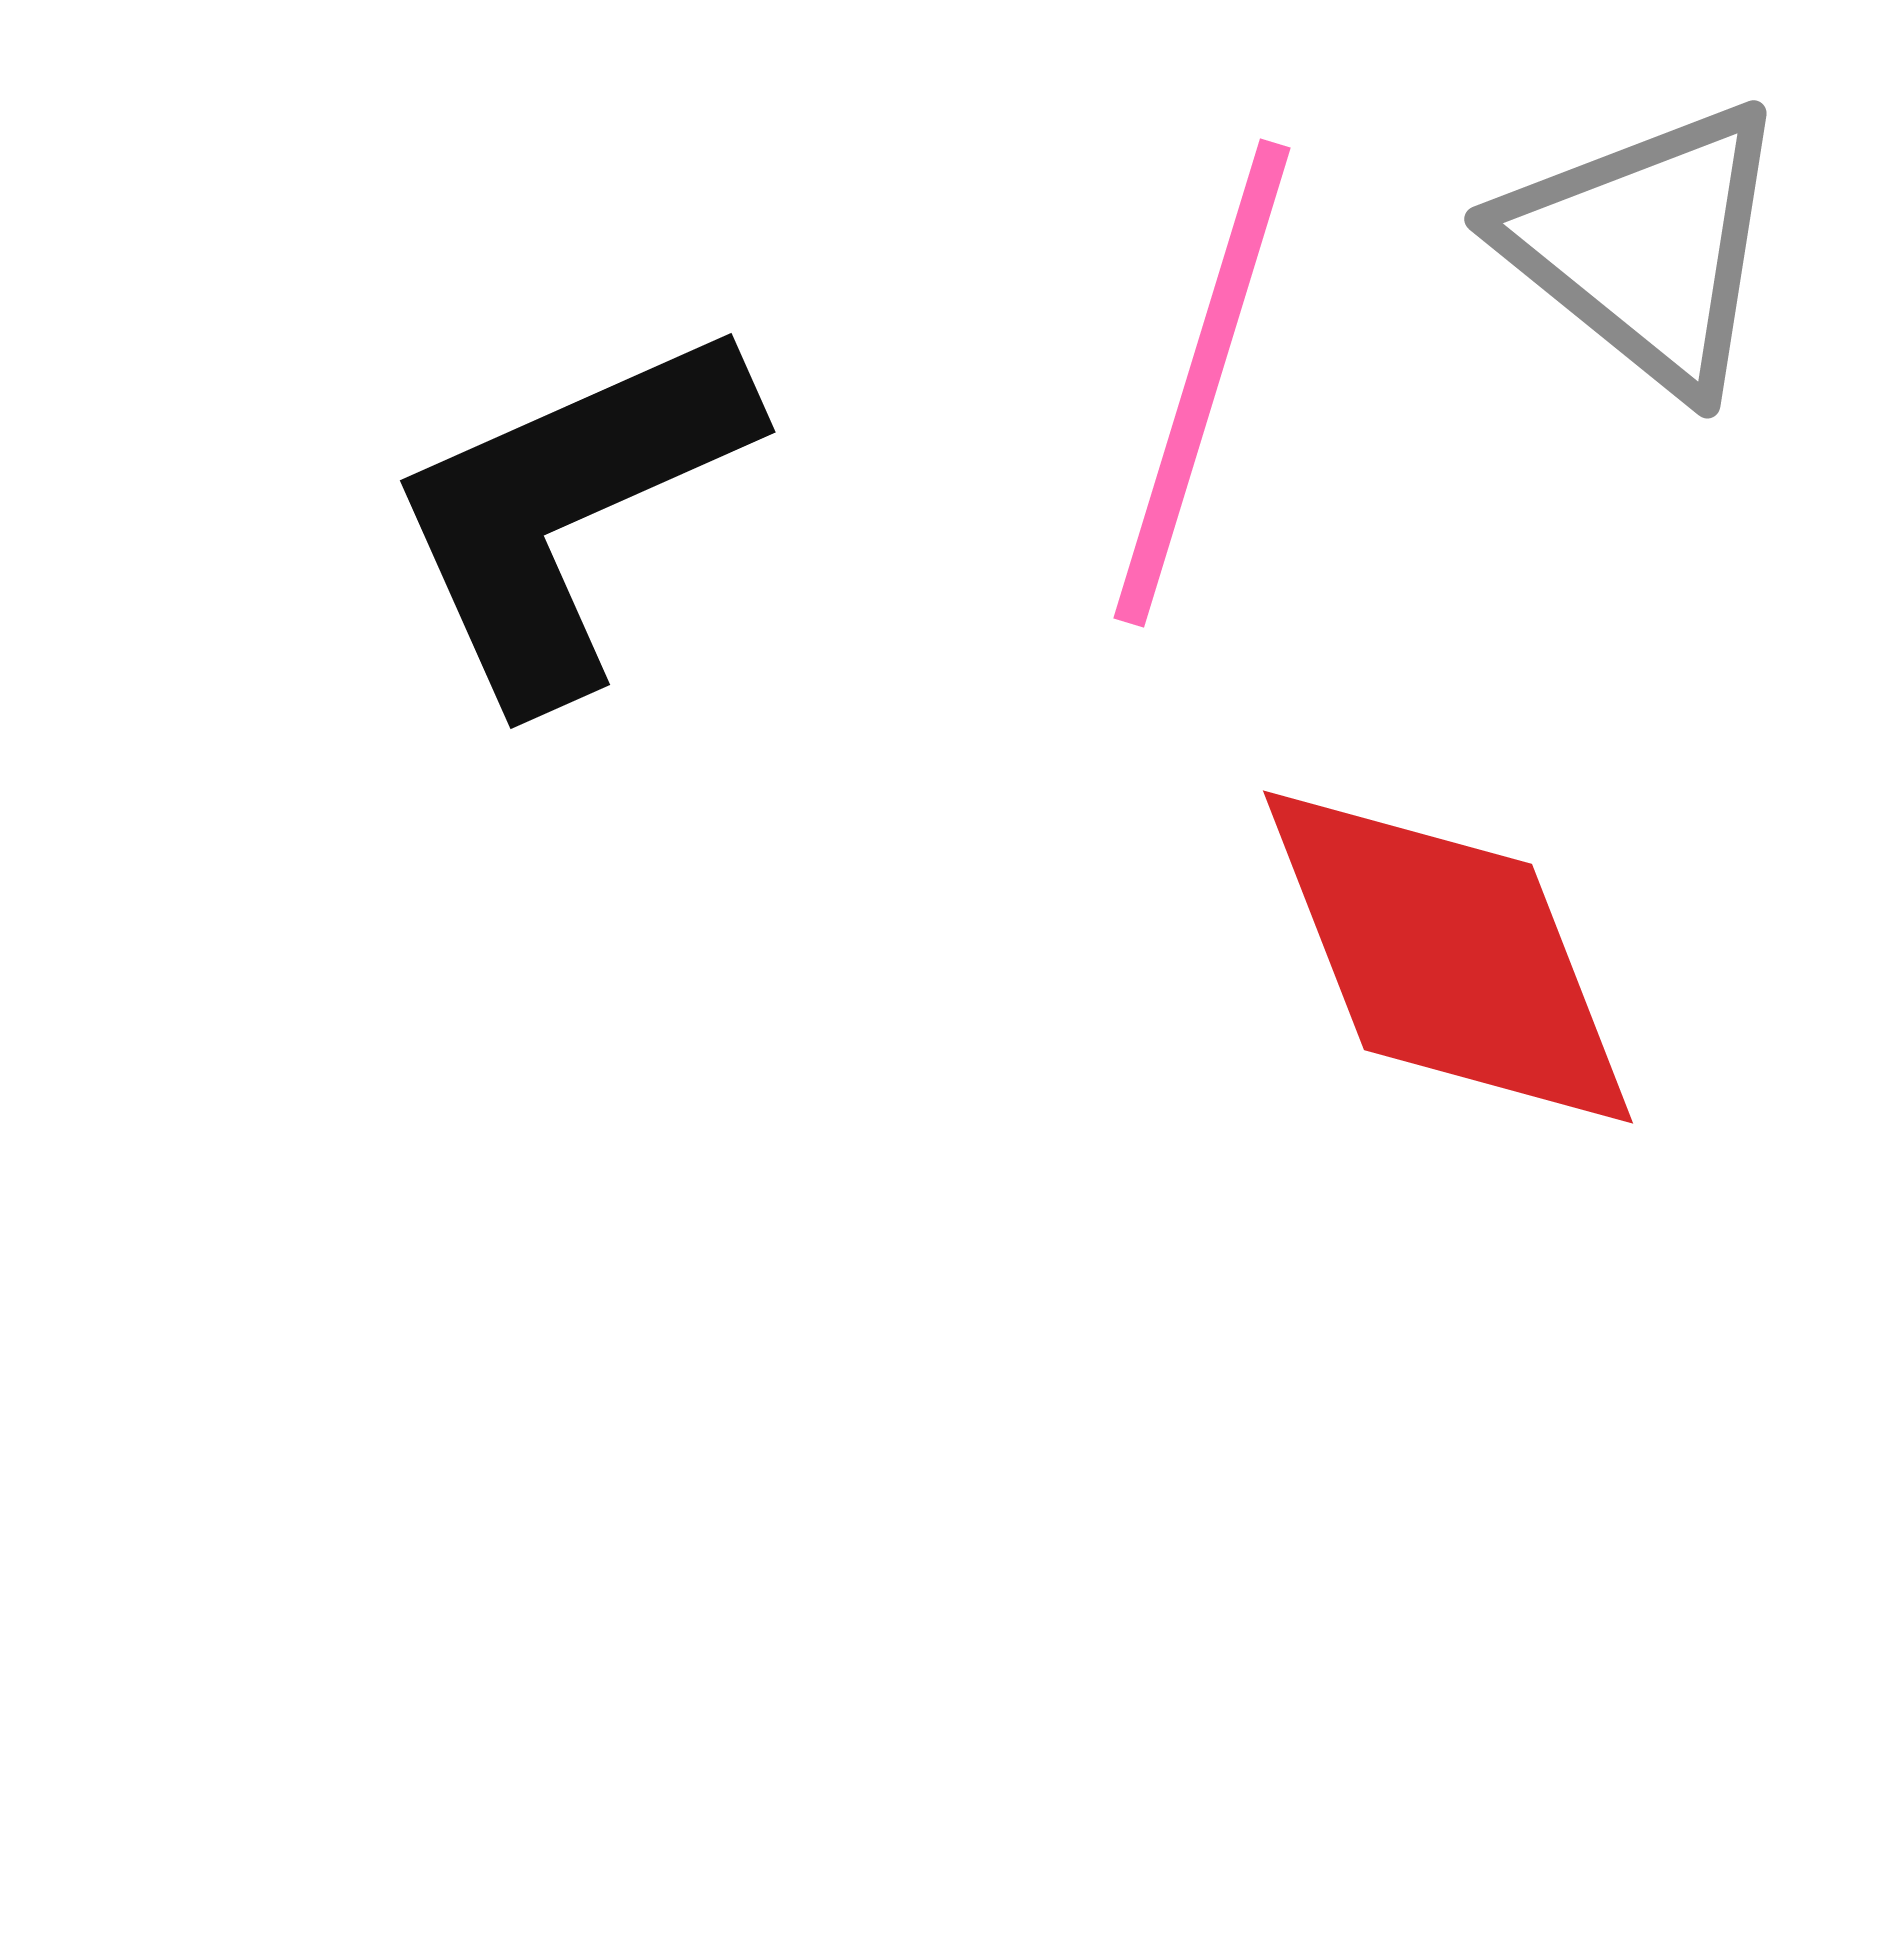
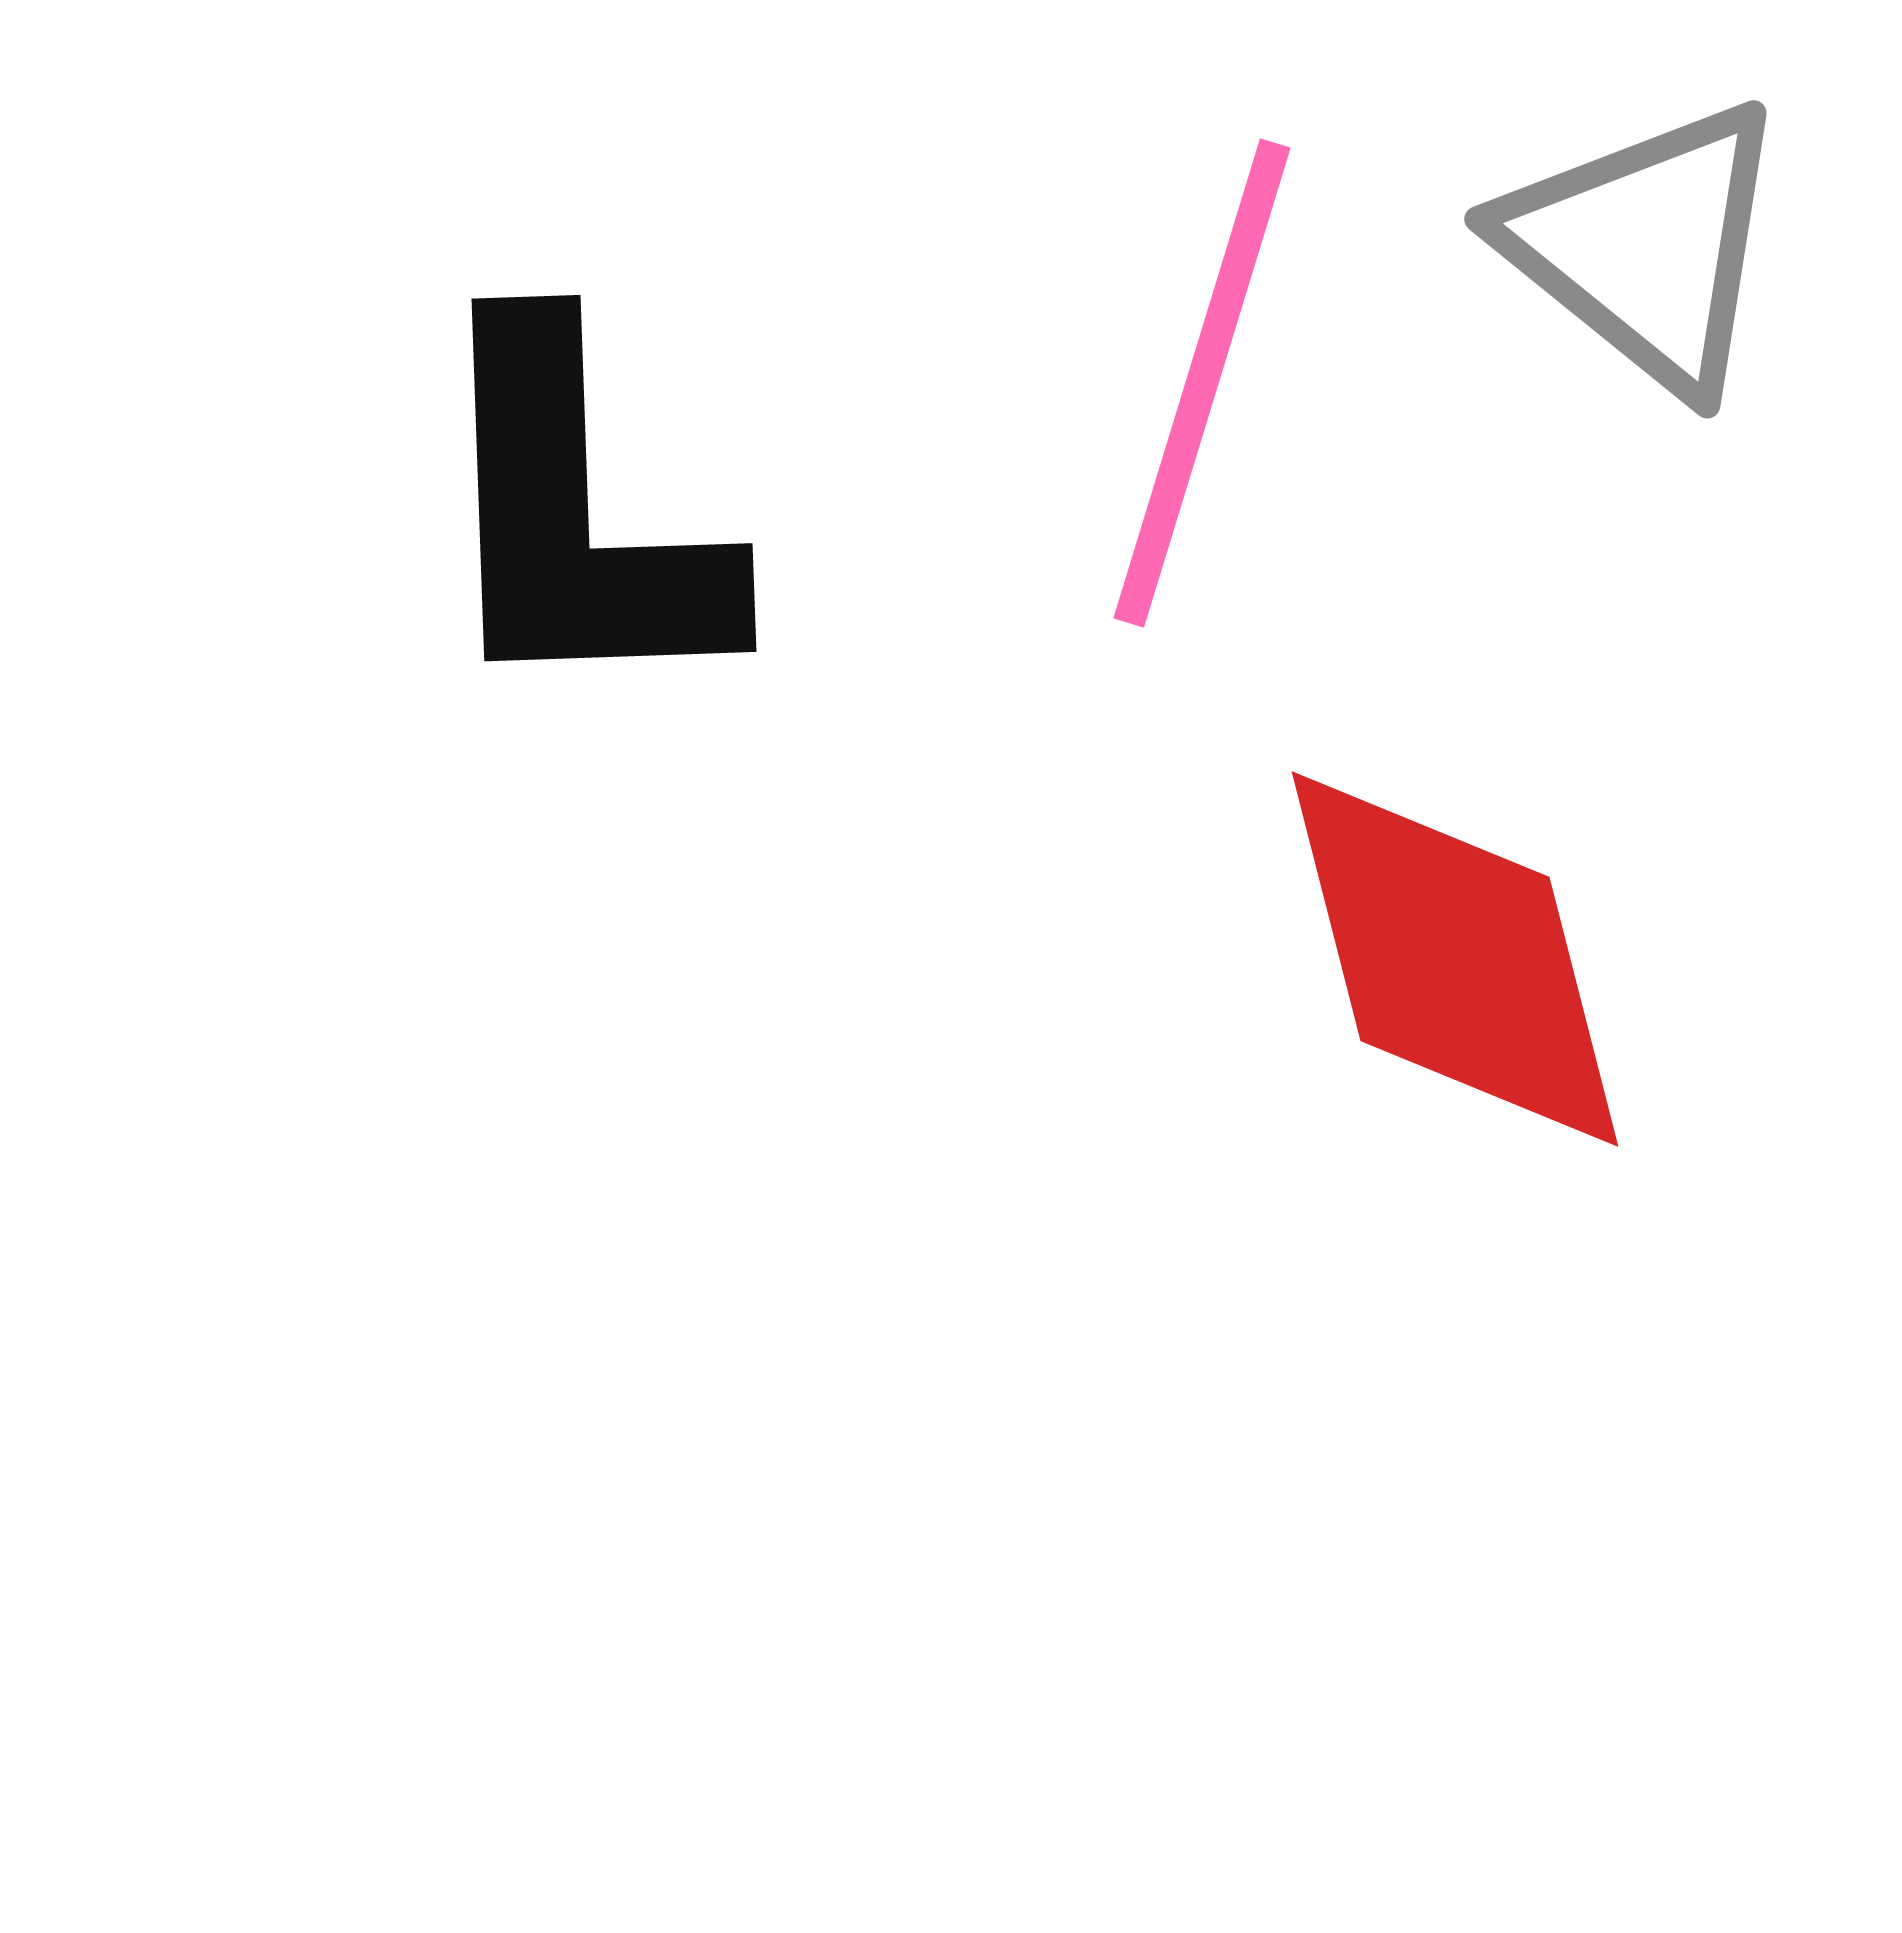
black L-shape: moved 7 px right, 5 px down; rotated 68 degrees counterclockwise
red diamond: moved 7 px right, 2 px down; rotated 7 degrees clockwise
